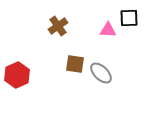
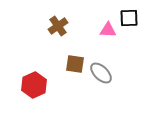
red hexagon: moved 17 px right, 10 px down
